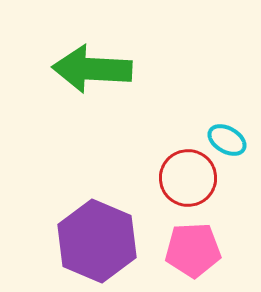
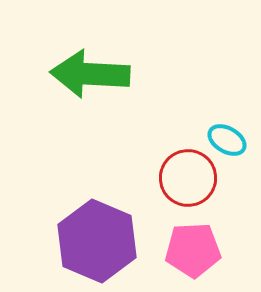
green arrow: moved 2 px left, 5 px down
